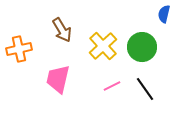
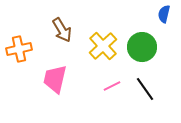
pink trapezoid: moved 3 px left
